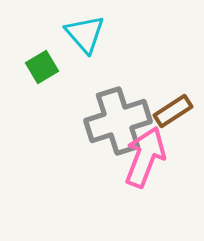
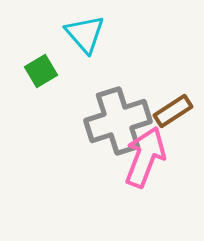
green square: moved 1 px left, 4 px down
